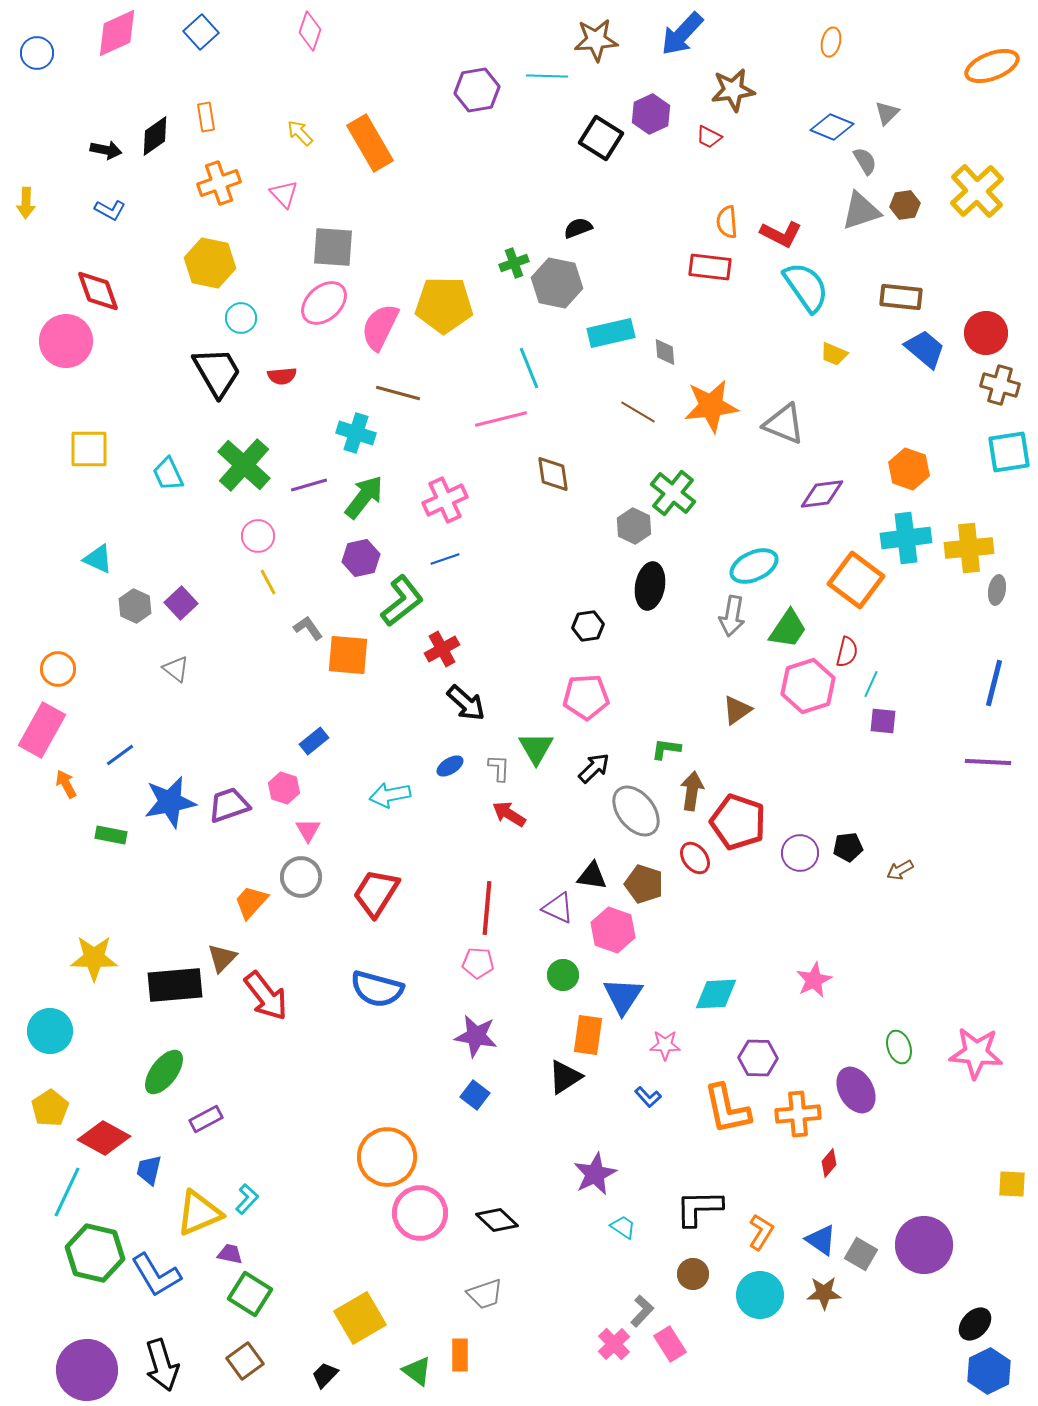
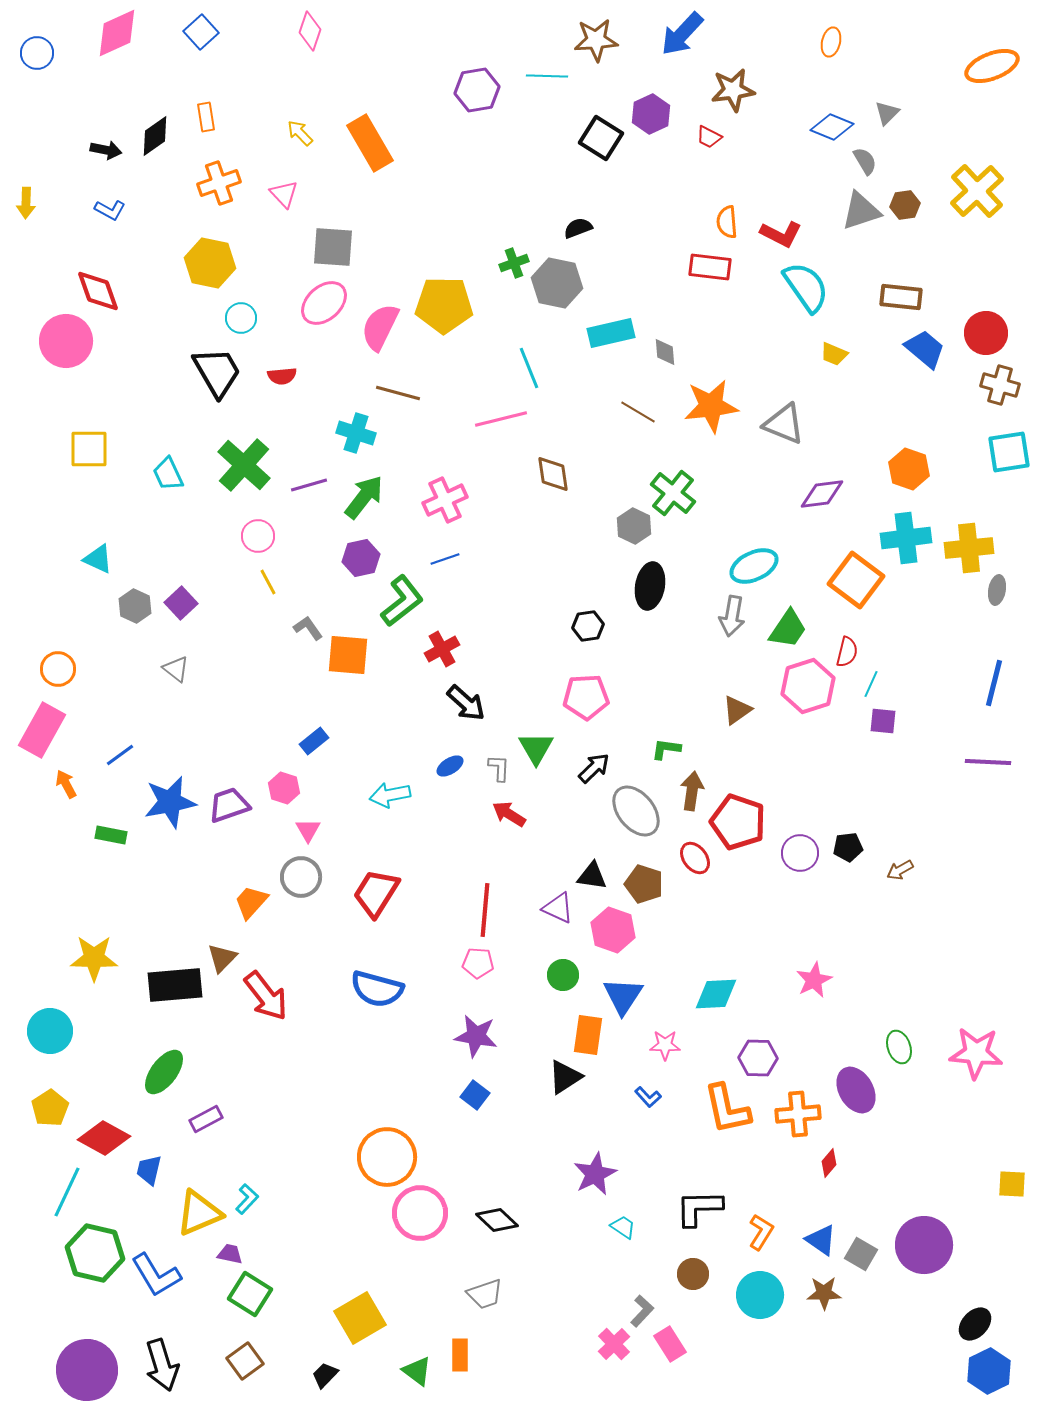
red line at (487, 908): moved 2 px left, 2 px down
